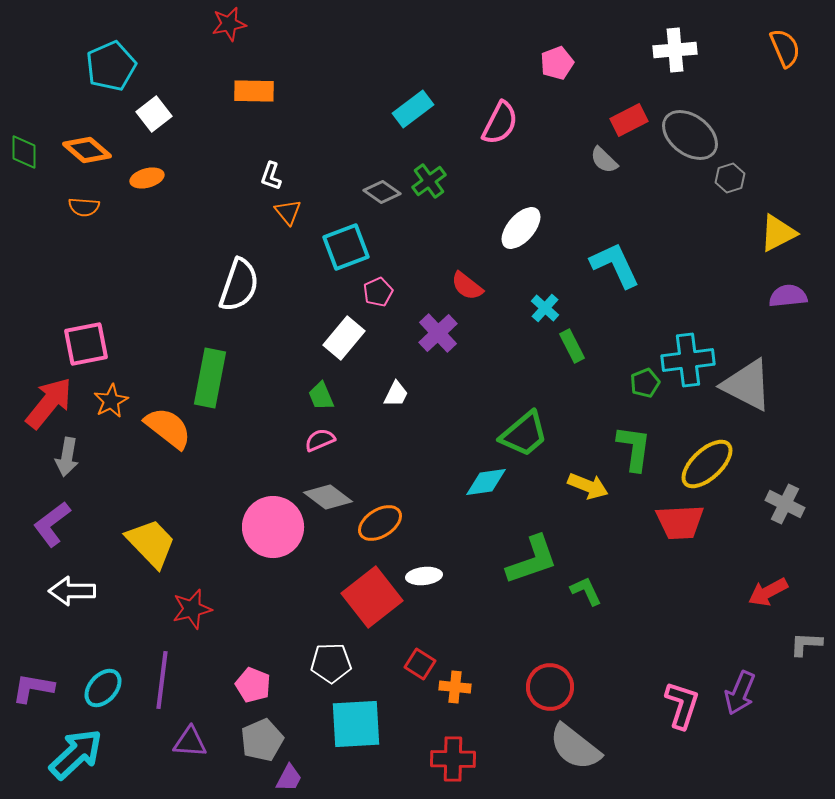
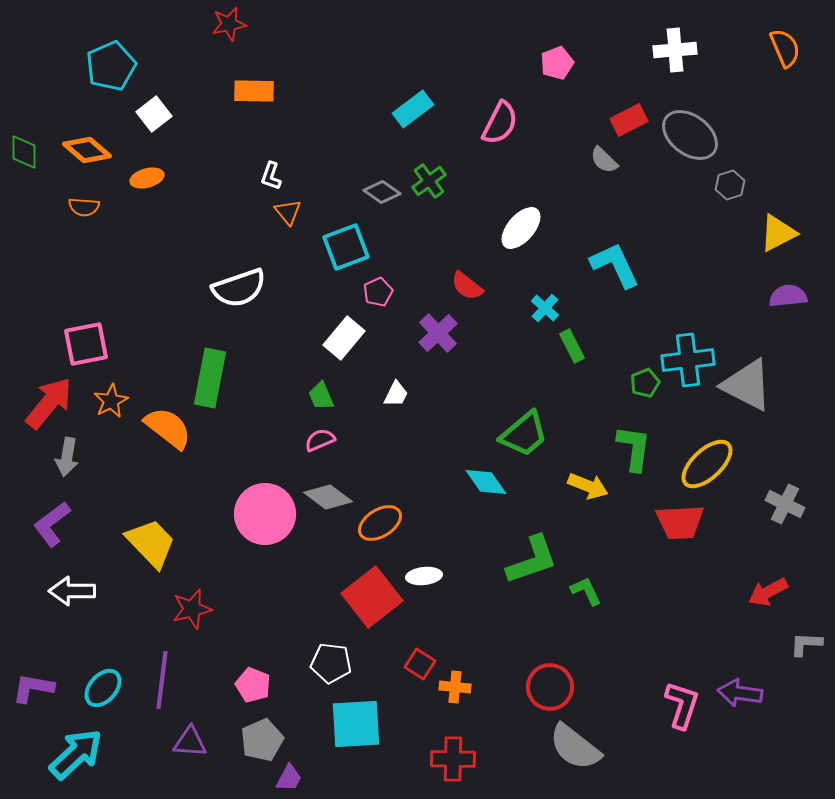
gray hexagon at (730, 178): moved 7 px down
white semicircle at (239, 285): moved 3 px down; rotated 52 degrees clockwise
cyan diamond at (486, 482): rotated 63 degrees clockwise
pink circle at (273, 527): moved 8 px left, 13 px up
white pentagon at (331, 663): rotated 9 degrees clockwise
purple arrow at (740, 693): rotated 75 degrees clockwise
